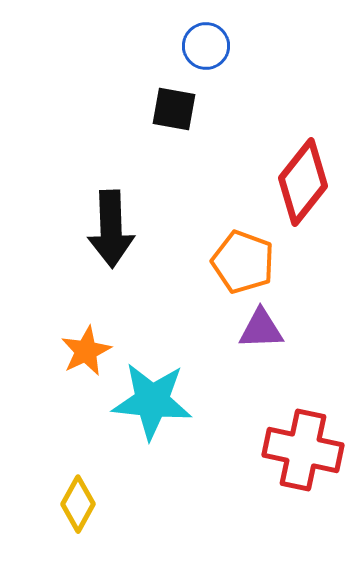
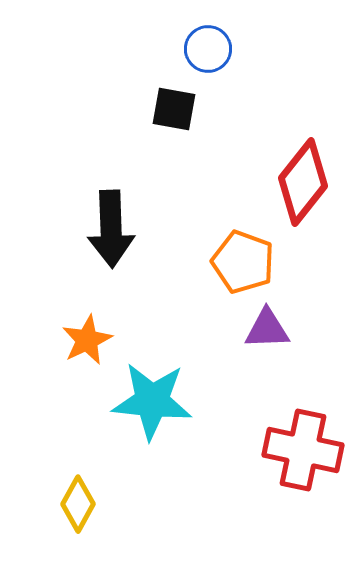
blue circle: moved 2 px right, 3 px down
purple triangle: moved 6 px right
orange star: moved 1 px right, 11 px up
